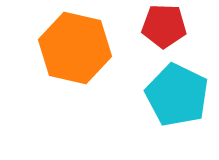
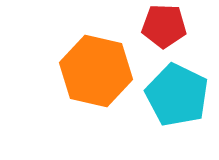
orange hexagon: moved 21 px right, 23 px down
